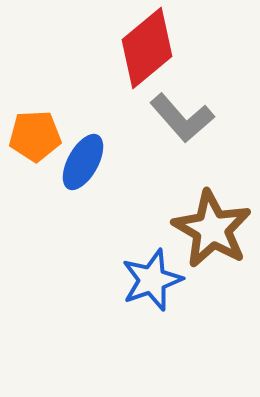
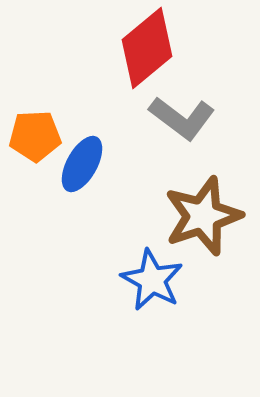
gray L-shape: rotated 12 degrees counterclockwise
blue ellipse: moved 1 px left, 2 px down
brown star: moved 9 px left, 13 px up; rotated 24 degrees clockwise
blue star: rotated 24 degrees counterclockwise
